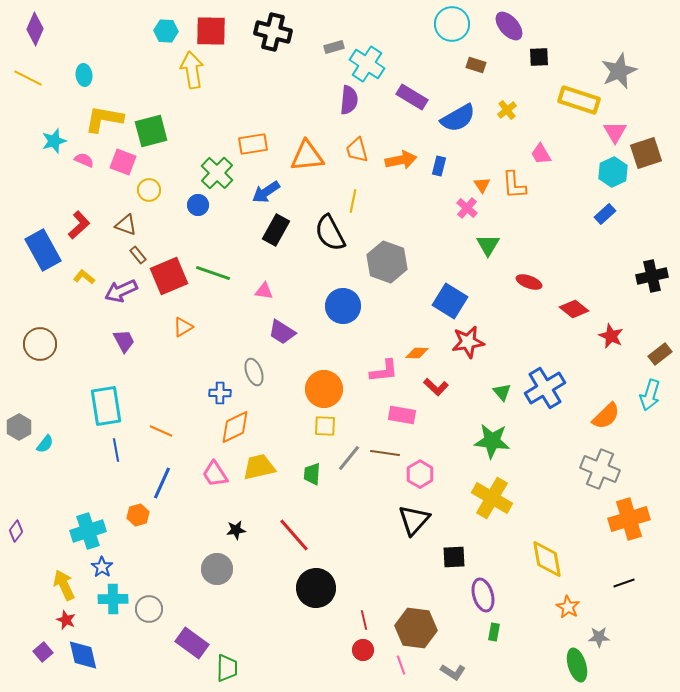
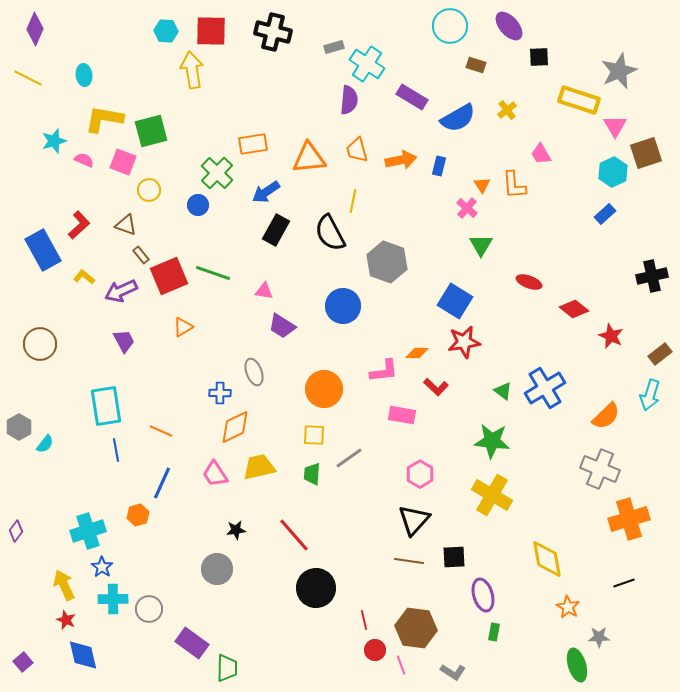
cyan circle at (452, 24): moved 2 px left, 2 px down
pink triangle at (615, 132): moved 6 px up
orange triangle at (307, 156): moved 2 px right, 2 px down
green triangle at (488, 245): moved 7 px left
brown rectangle at (138, 255): moved 3 px right
blue square at (450, 301): moved 5 px right
purple trapezoid at (282, 332): moved 6 px up
red star at (468, 342): moved 4 px left
green triangle at (502, 392): moved 1 px right, 1 px up; rotated 12 degrees counterclockwise
yellow square at (325, 426): moved 11 px left, 9 px down
brown line at (385, 453): moved 24 px right, 108 px down
gray line at (349, 458): rotated 16 degrees clockwise
yellow cross at (492, 498): moved 3 px up
red circle at (363, 650): moved 12 px right
purple square at (43, 652): moved 20 px left, 10 px down
